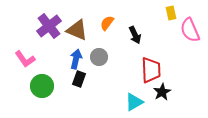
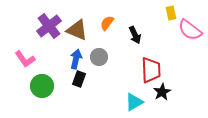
pink semicircle: rotated 30 degrees counterclockwise
